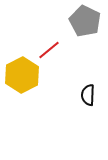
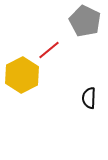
black semicircle: moved 1 px right, 3 px down
